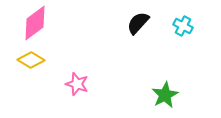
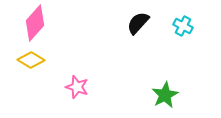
pink diamond: rotated 12 degrees counterclockwise
pink star: moved 3 px down
